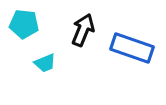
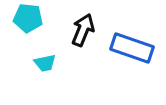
cyan pentagon: moved 4 px right, 6 px up
cyan trapezoid: rotated 10 degrees clockwise
